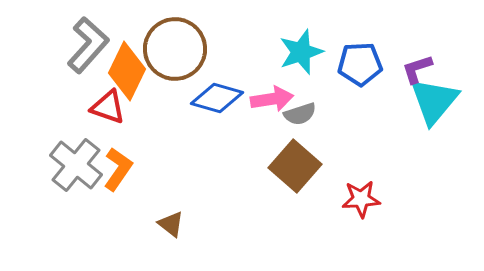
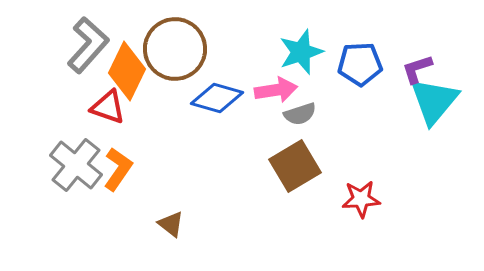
pink arrow: moved 4 px right, 9 px up
brown square: rotated 18 degrees clockwise
